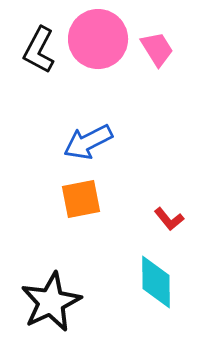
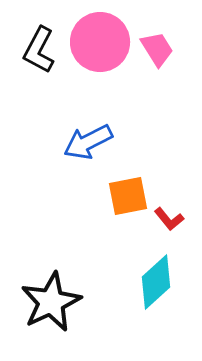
pink circle: moved 2 px right, 3 px down
orange square: moved 47 px right, 3 px up
cyan diamond: rotated 48 degrees clockwise
